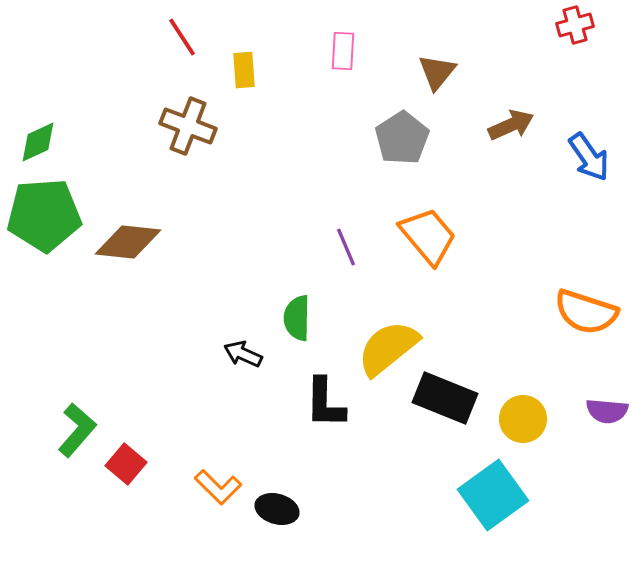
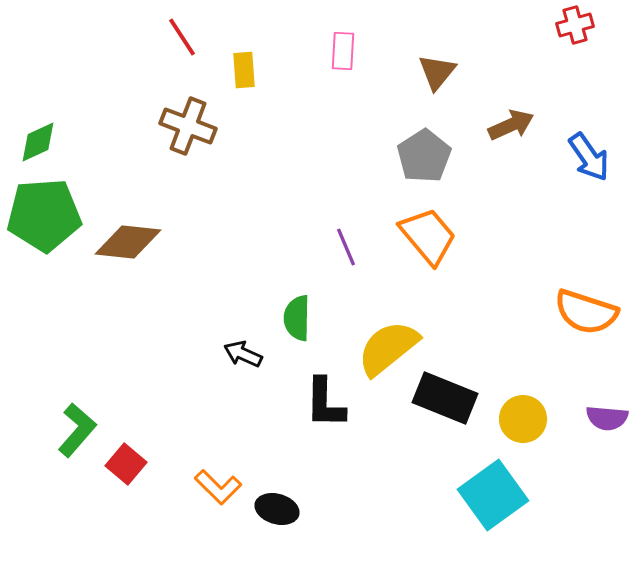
gray pentagon: moved 22 px right, 18 px down
purple semicircle: moved 7 px down
